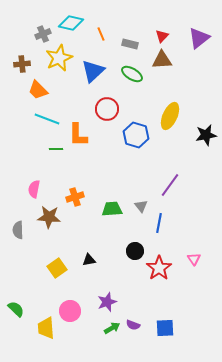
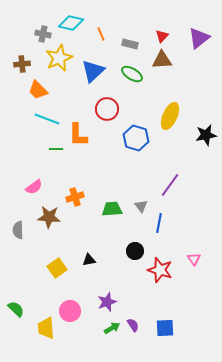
gray cross: rotated 35 degrees clockwise
blue hexagon: moved 3 px down
pink semicircle: moved 2 px up; rotated 138 degrees counterclockwise
red star: moved 1 px right, 2 px down; rotated 20 degrees counterclockwise
purple semicircle: rotated 144 degrees counterclockwise
